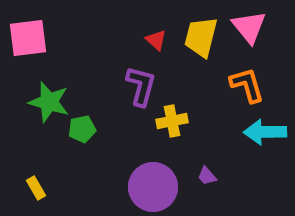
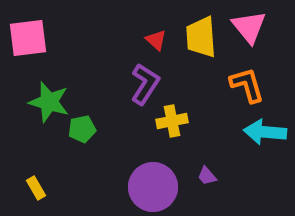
yellow trapezoid: rotated 18 degrees counterclockwise
purple L-shape: moved 4 px right, 2 px up; rotated 18 degrees clockwise
cyan arrow: rotated 6 degrees clockwise
